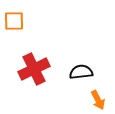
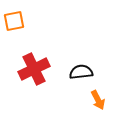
orange square: rotated 10 degrees counterclockwise
